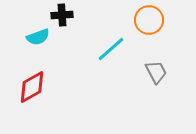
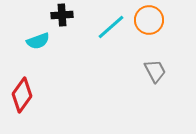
cyan semicircle: moved 4 px down
cyan line: moved 22 px up
gray trapezoid: moved 1 px left, 1 px up
red diamond: moved 10 px left, 8 px down; rotated 24 degrees counterclockwise
